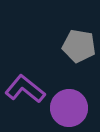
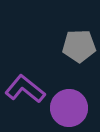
gray pentagon: rotated 12 degrees counterclockwise
